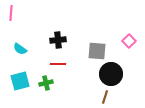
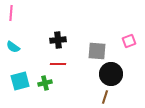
pink square: rotated 24 degrees clockwise
cyan semicircle: moved 7 px left, 2 px up
green cross: moved 1 px left
